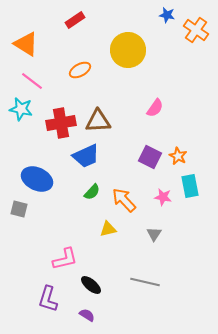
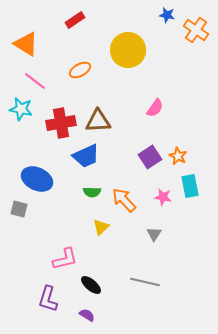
pink line: moved 3 px right
purple square: rotated 30 degrees clockwise
green semicircle: rotated 48 degrees clockwise
yellow triangle: moved 7 px left, 2 px up; rotated 30 degrees counterclockwise
